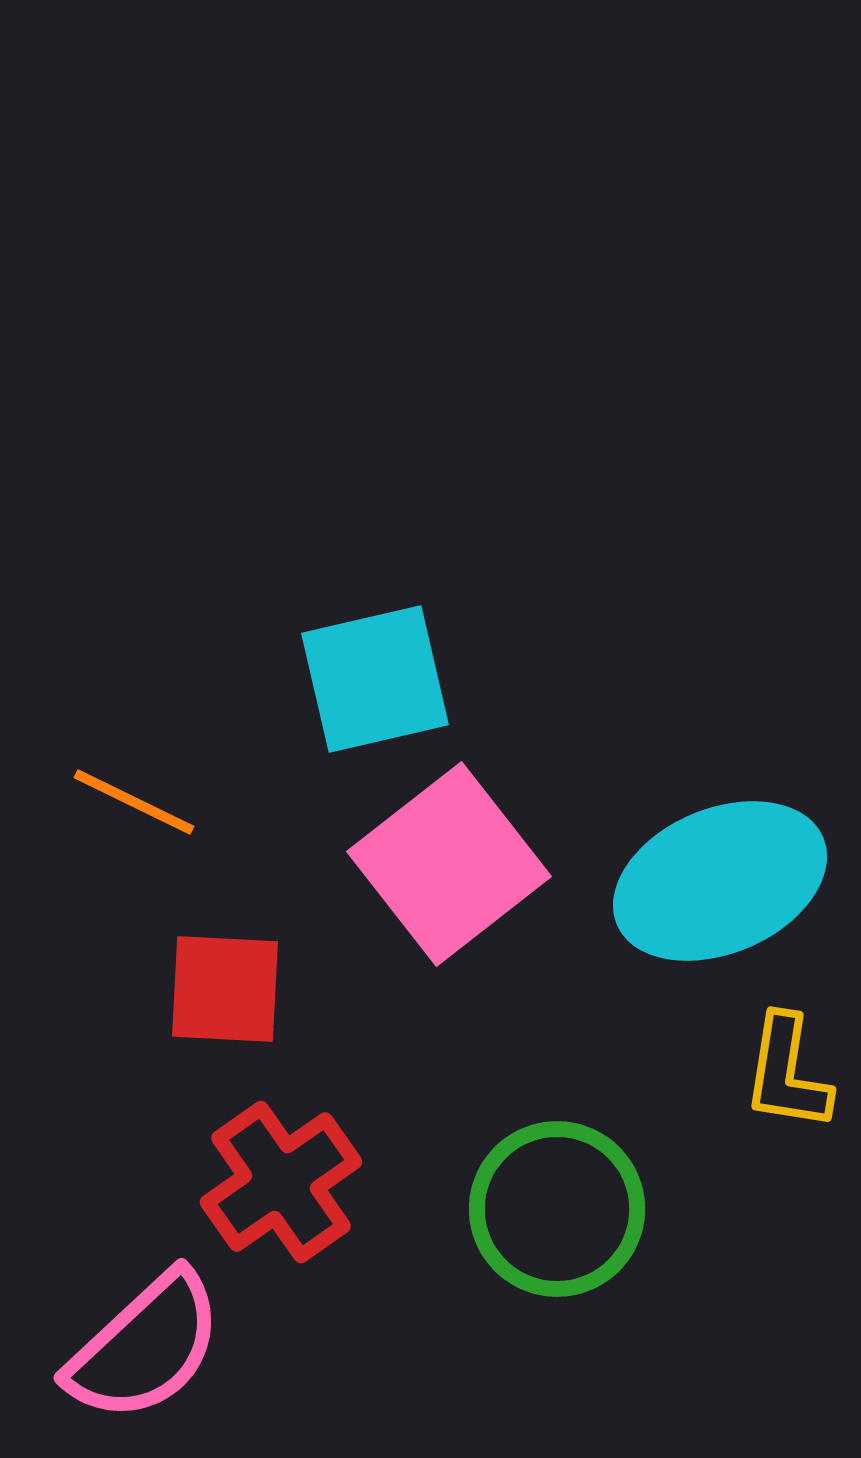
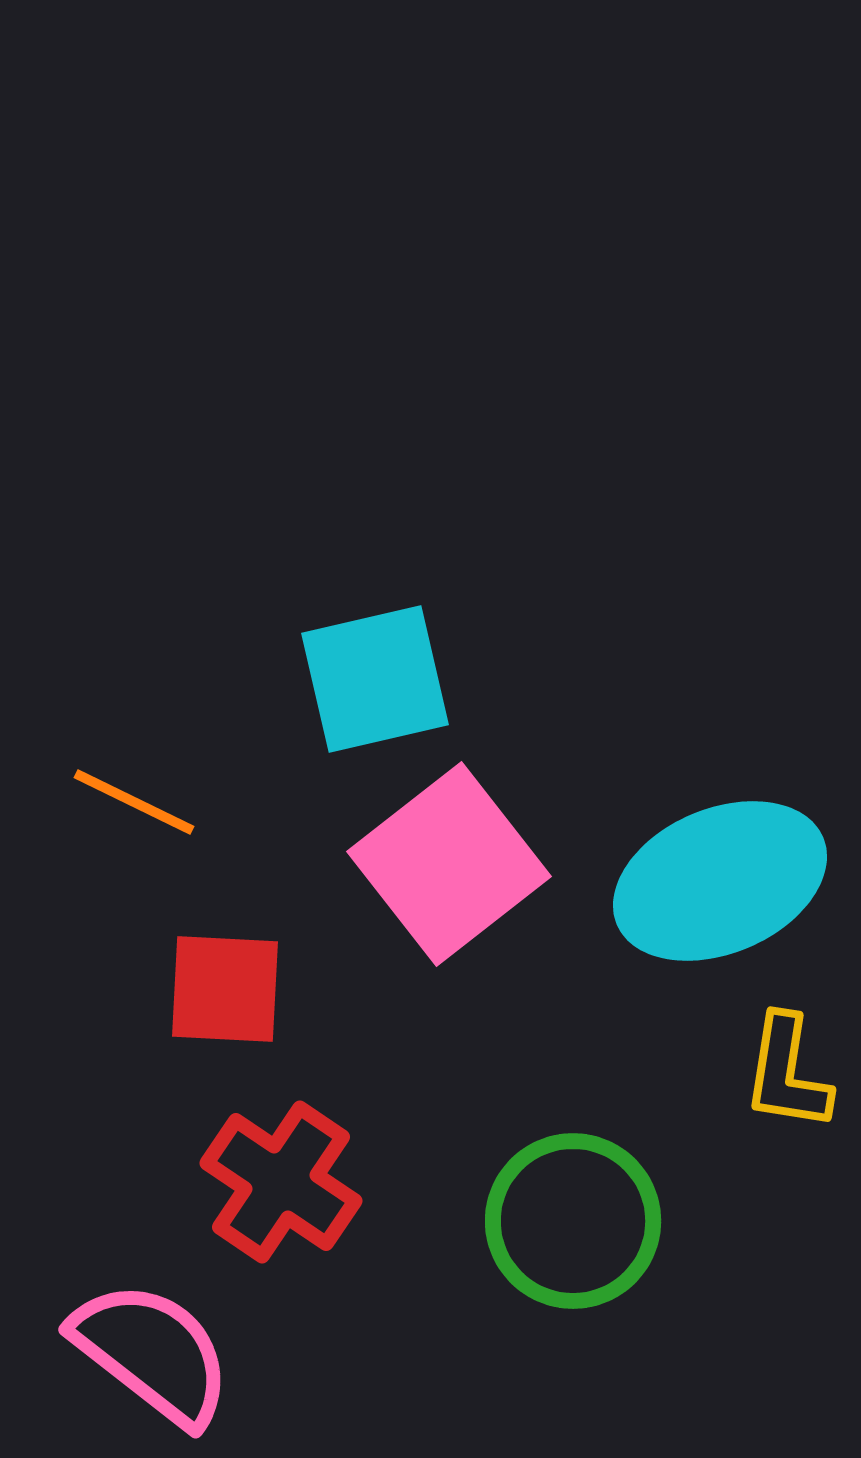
red cross: rotated 21 degrees counterclockwise
green circle: moved 16 px right, 12 px down
pink semicircle: moved 7 px right, 6 px down; rotated 99 degrees counterclockwise
